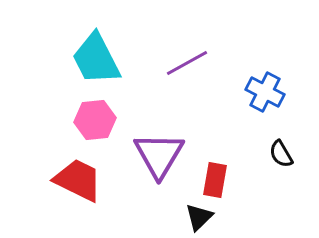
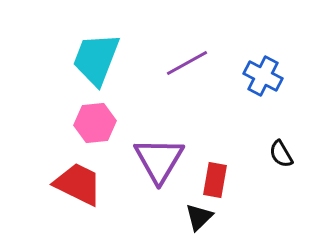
cyan trapezoid: rotated 48 degrees clockwise
blue cross: moved 2 px left, 16 px up
pink hexagon: moved 3 px down
purple triangle: moved 5 px down
red trapezoid: moved 4 px down
